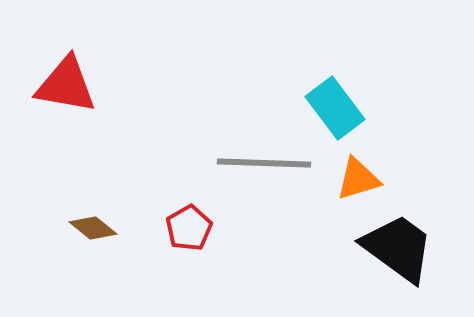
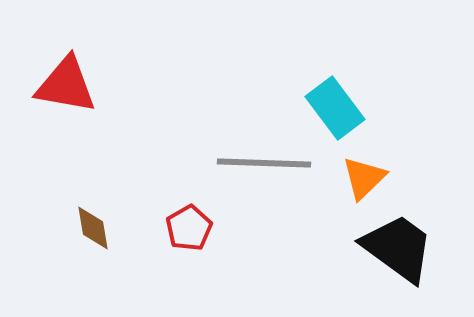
orange triangle: moved 6 px right, 1 px up; rotated 27 degrees counterclockwise
brown diamond: rotated 42 degrees clockwise
